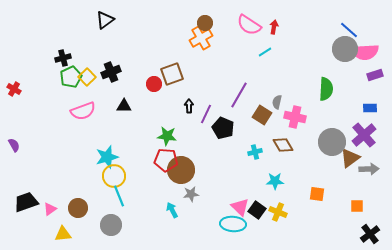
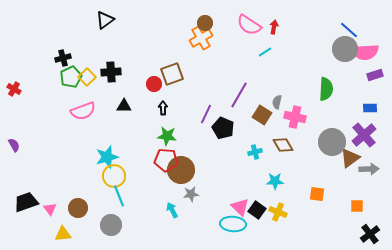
black cross at (111, 72): rotated 18 degrees clockwise
black arrow at (189, 106): moved 26 px left, 2 px down
pink triangle at (50, 209): rotated 32 degrees counterclockwise
